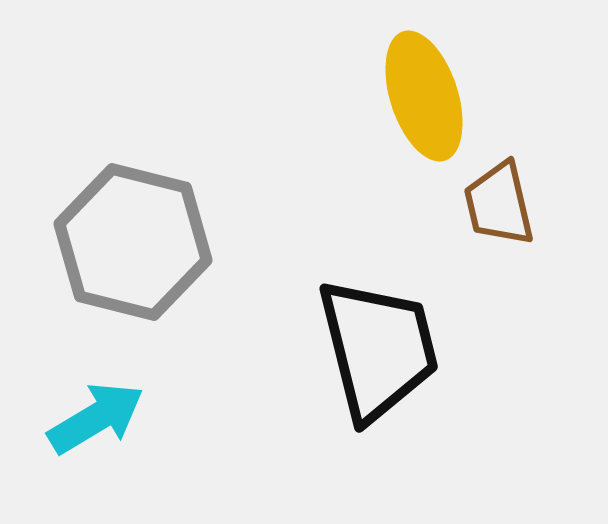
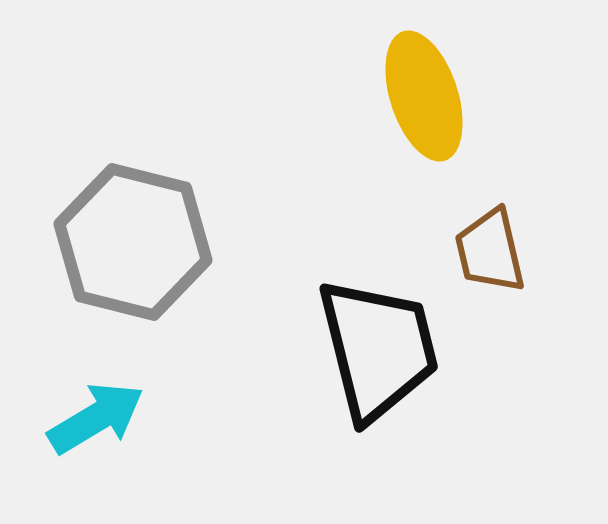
brown trapezoid: moved 9 px left, 47 px down
